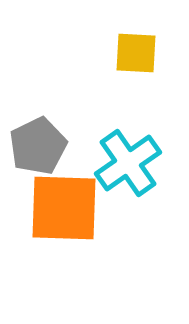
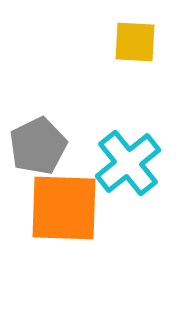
yellow square: moved 1 px left, 11 px up
cyan cross: rotated 4 degrees counterclockwise
